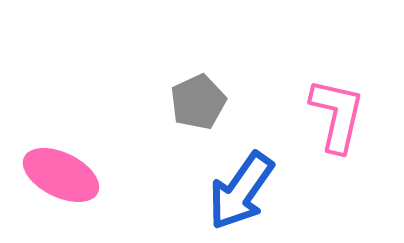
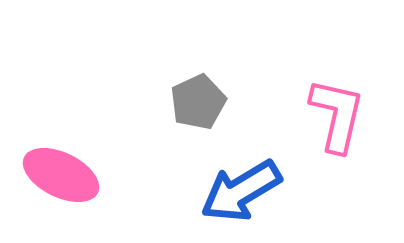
blue arrow: rotated 24 degrees clockwise
